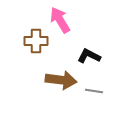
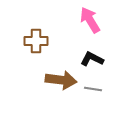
pink arrow: moved 30 px right
black L-shape: moved 3 px right, 3 px down
gray line: moved 1 px left, 2 px up
